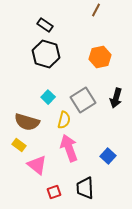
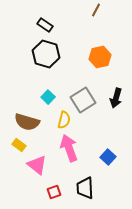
blue square: moved 1 px down
